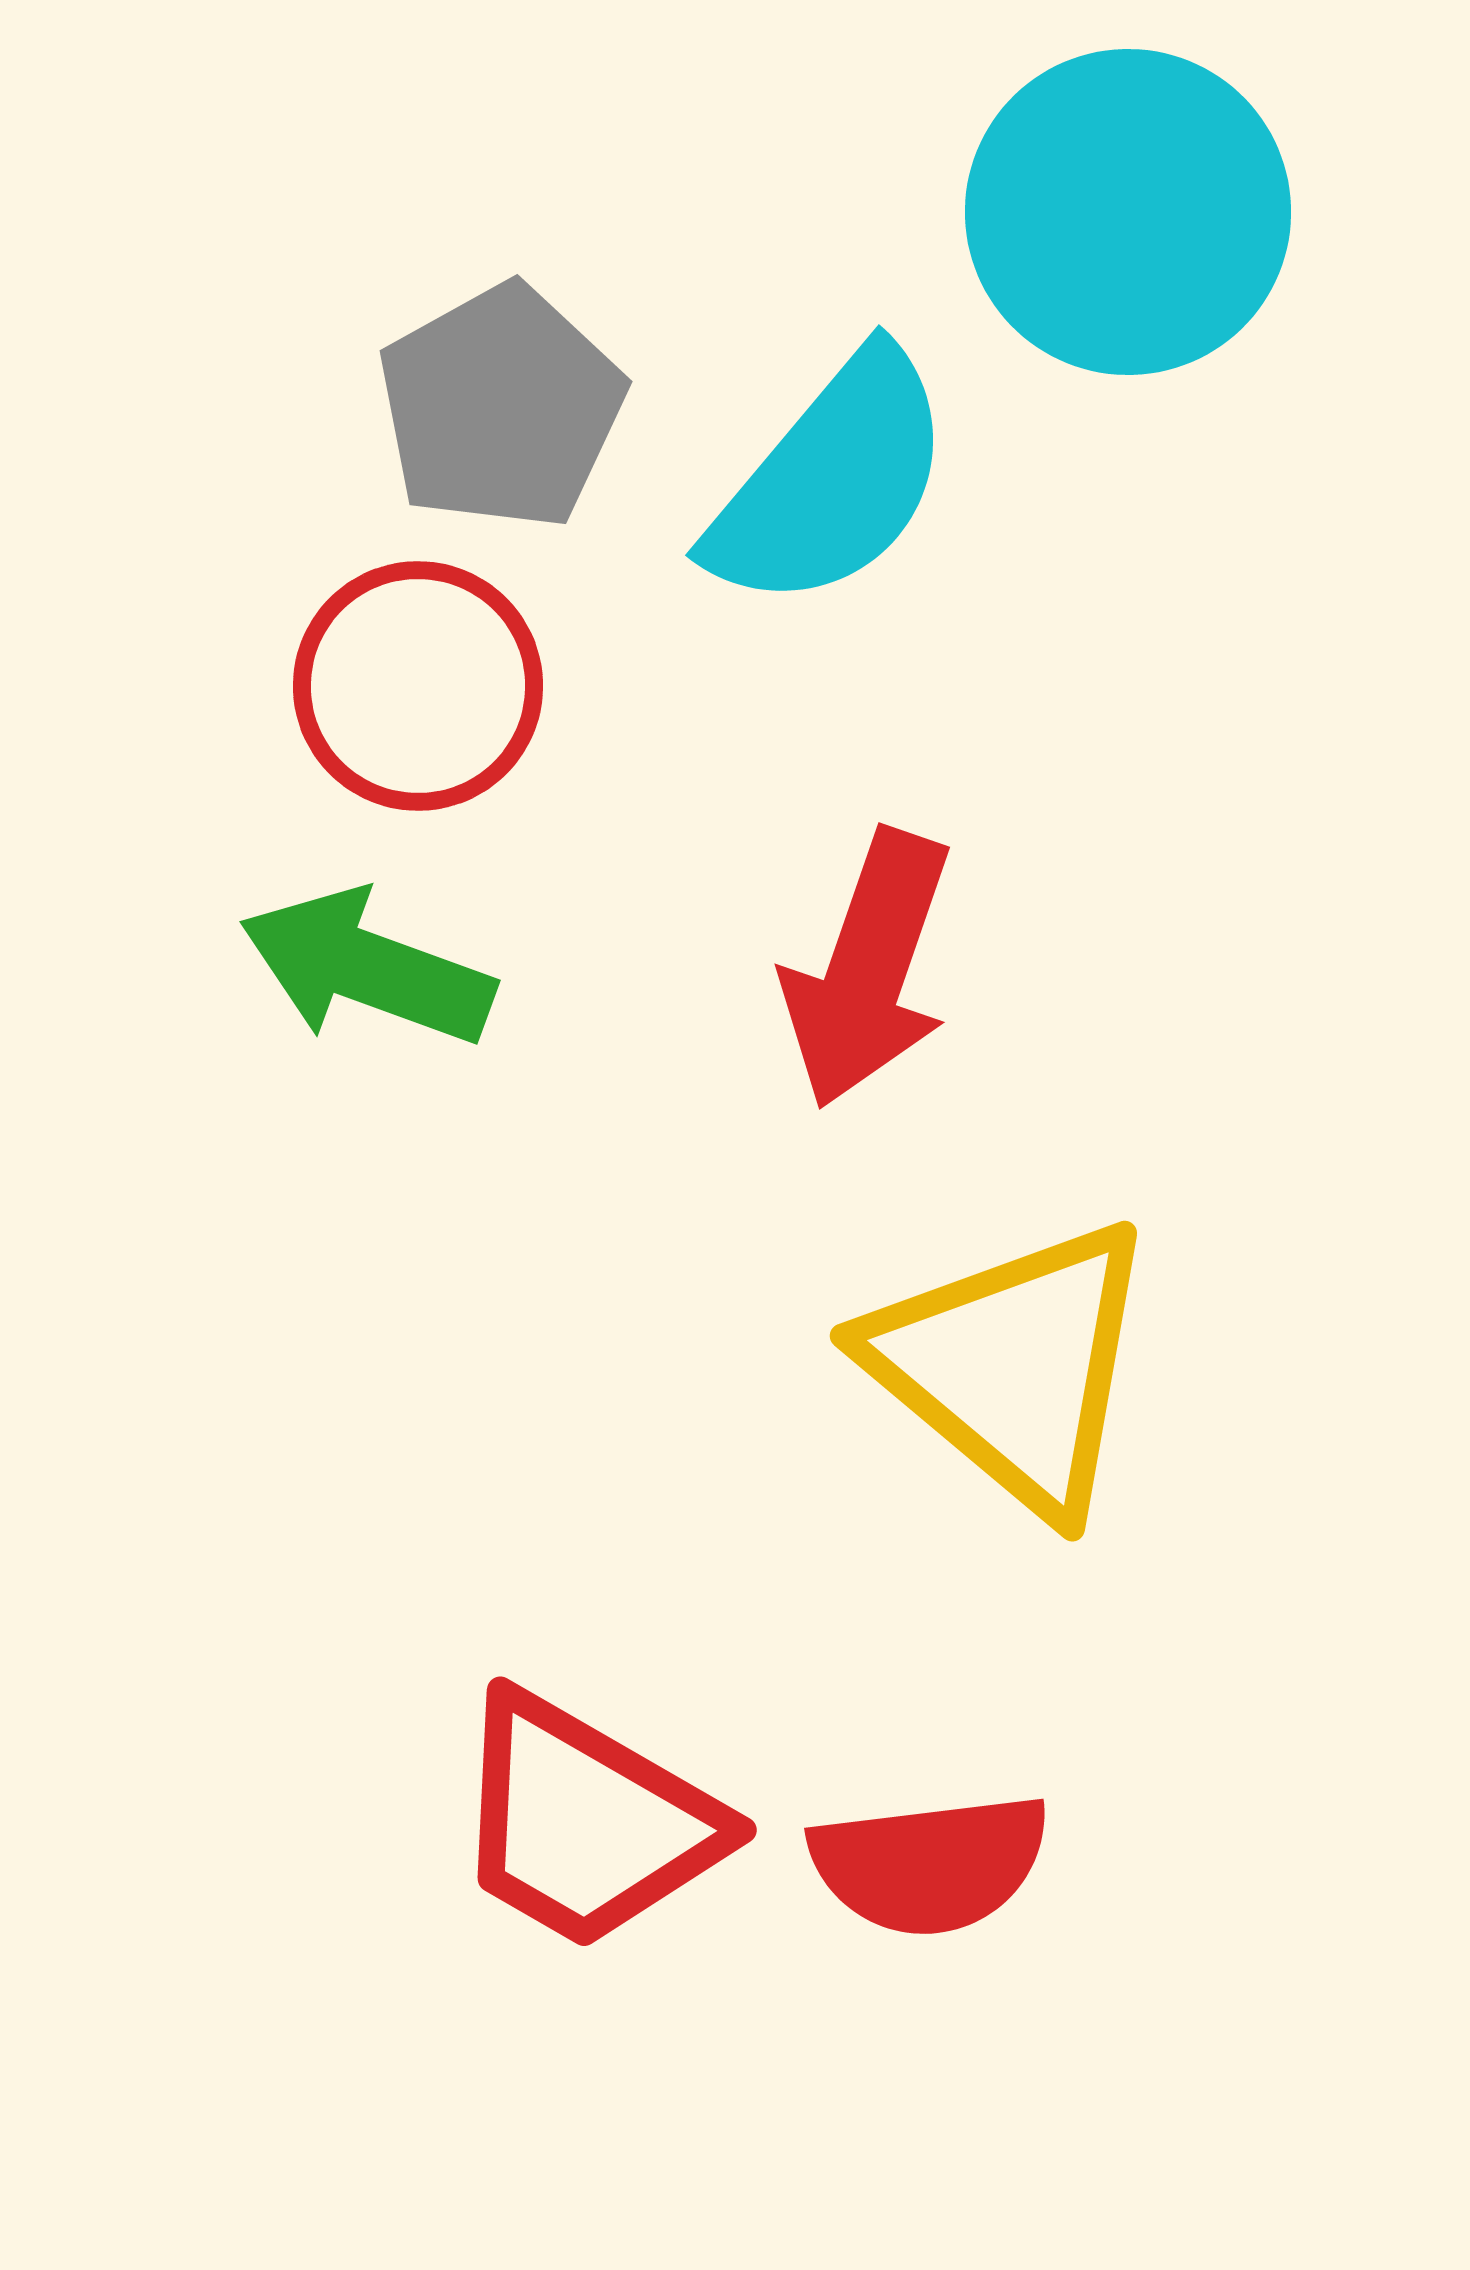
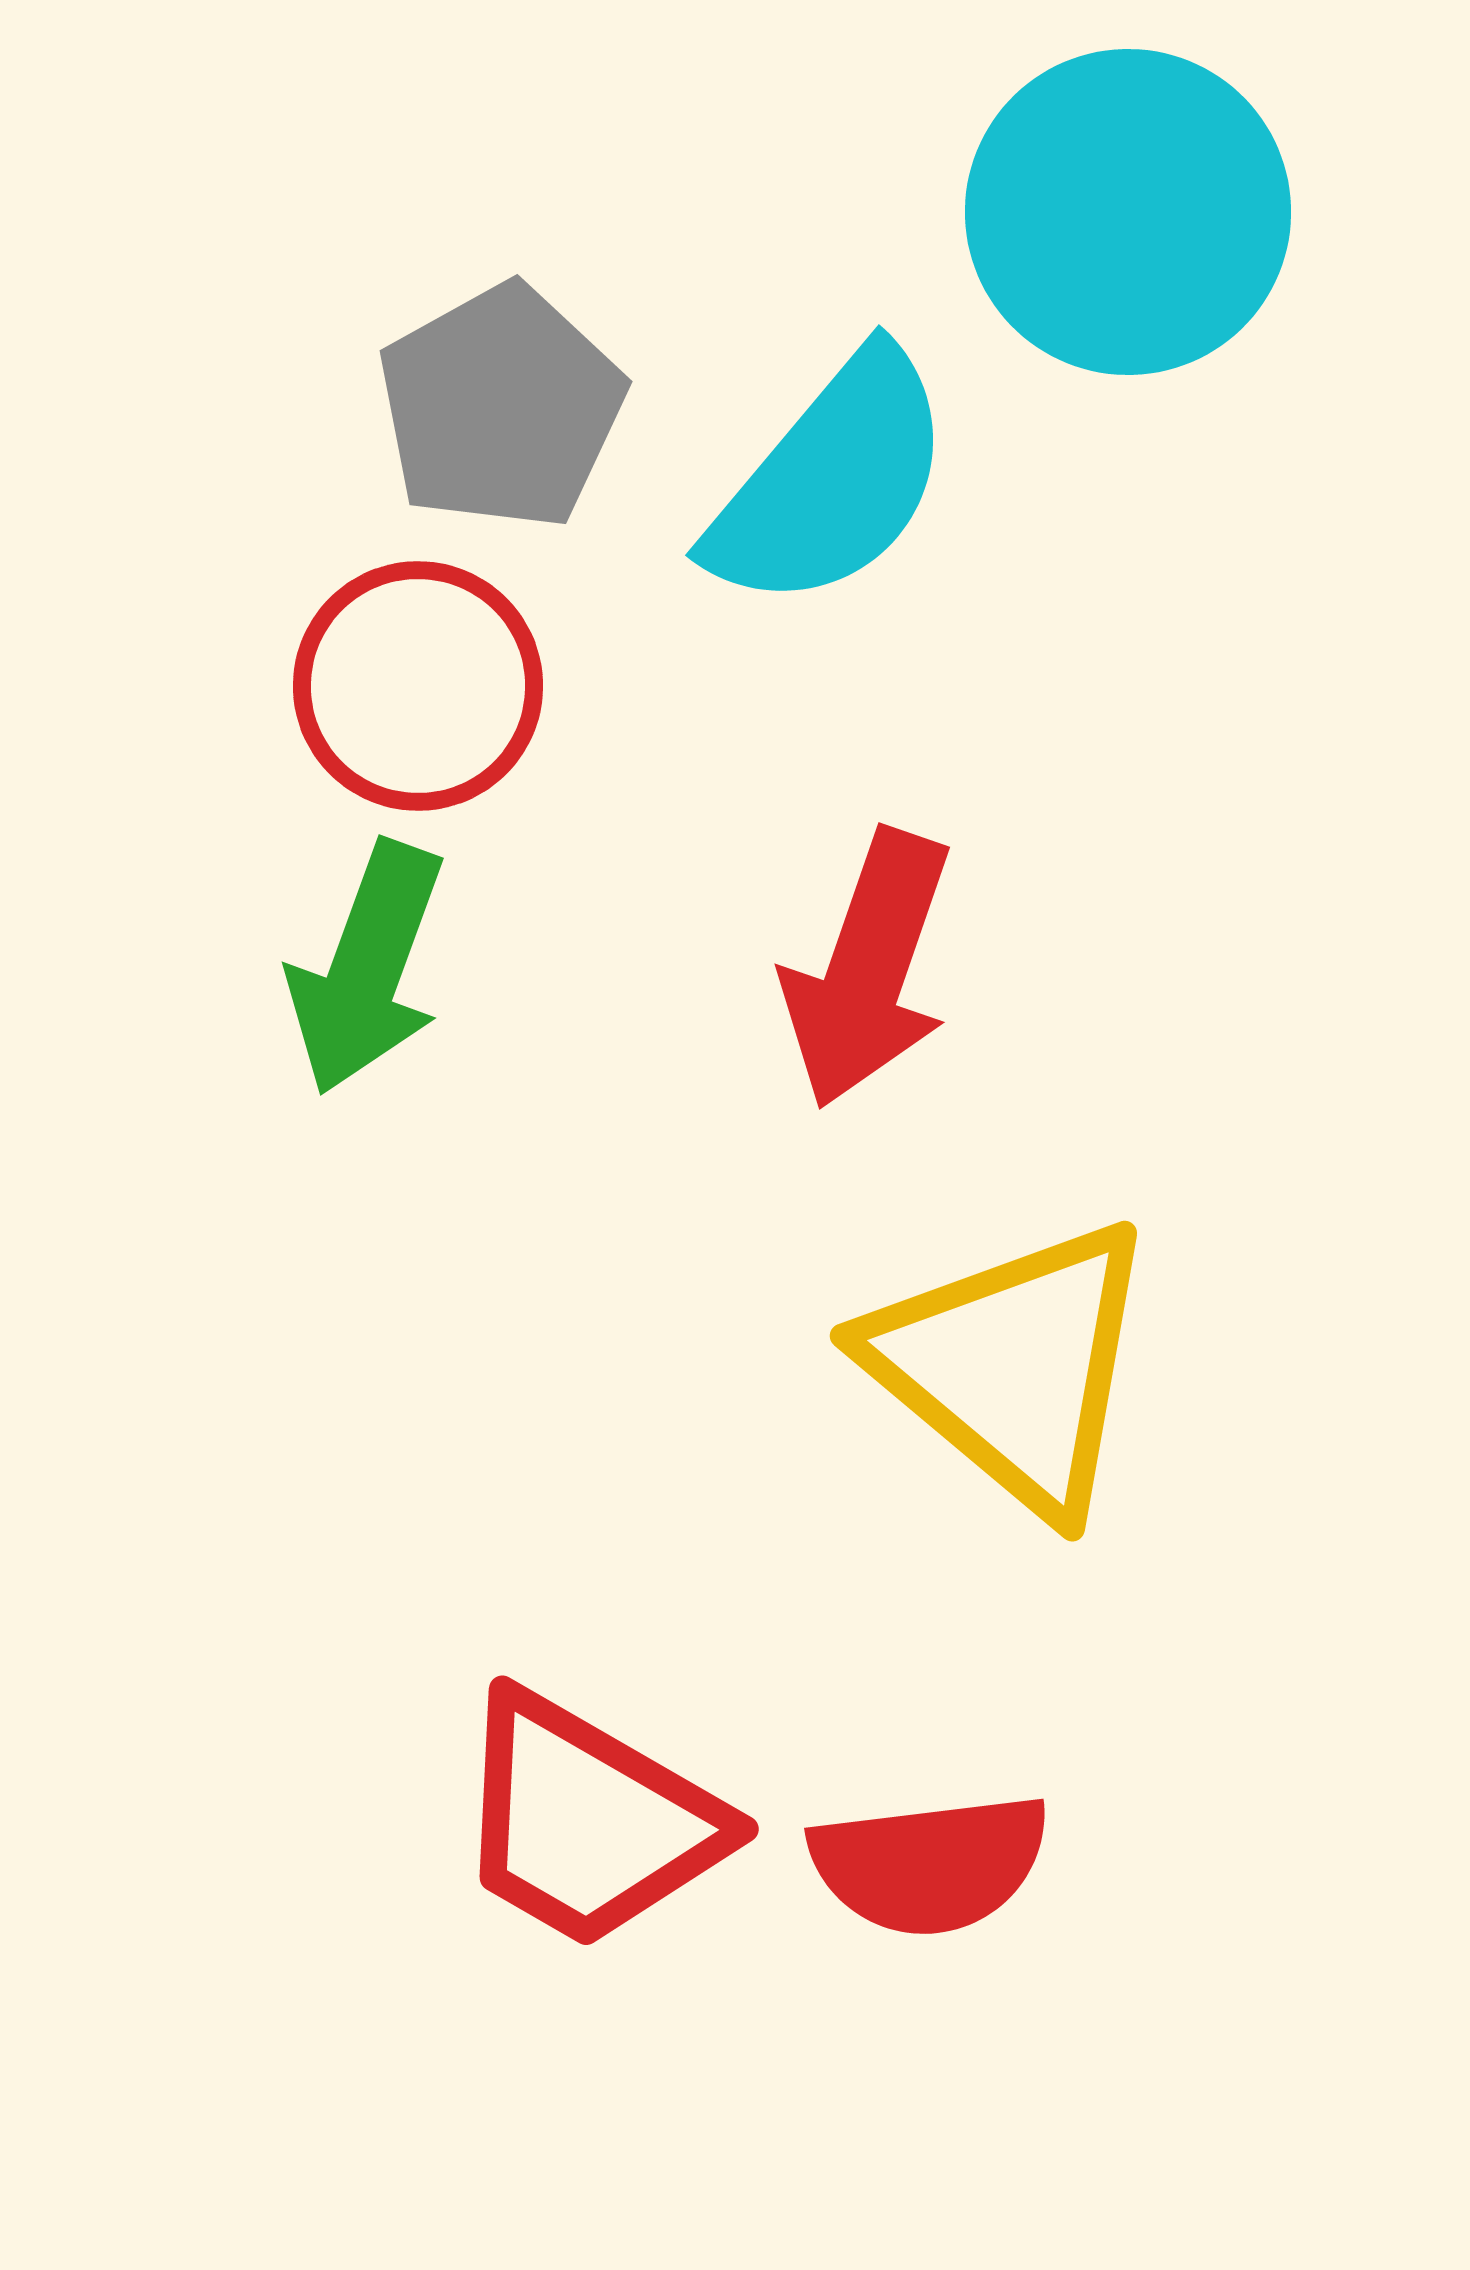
green arrow: rotated 90 degrees counterclockwise
red trapezoid: moved 2 px right, 1 px up
